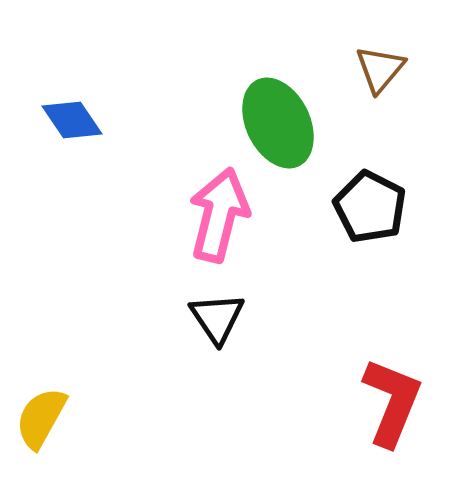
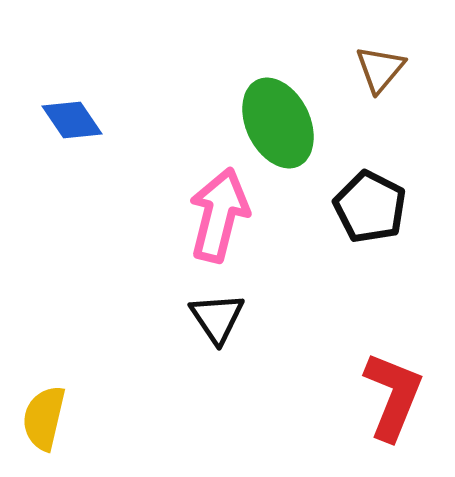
red L-shape: moved 1 px right, 6 px up
yellow semicircle: moved 3 px right; rotated 16 degrees counterclockwise
